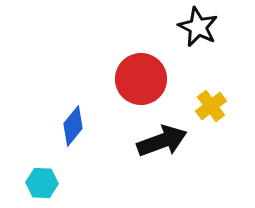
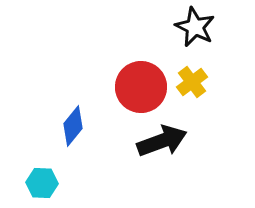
black star: moved 3 px left
red circle: moved 8 px down
yellow cross: moved 19 px left, 24 px up
